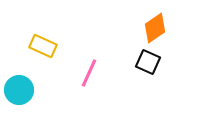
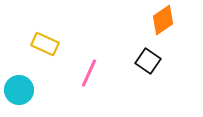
orange diamond: moved 8 px right, 8 px up
yellow rectangle: moved 2 px right, 2 px up
black square: moved 1 px up; rotated 10 degrees clockwise
